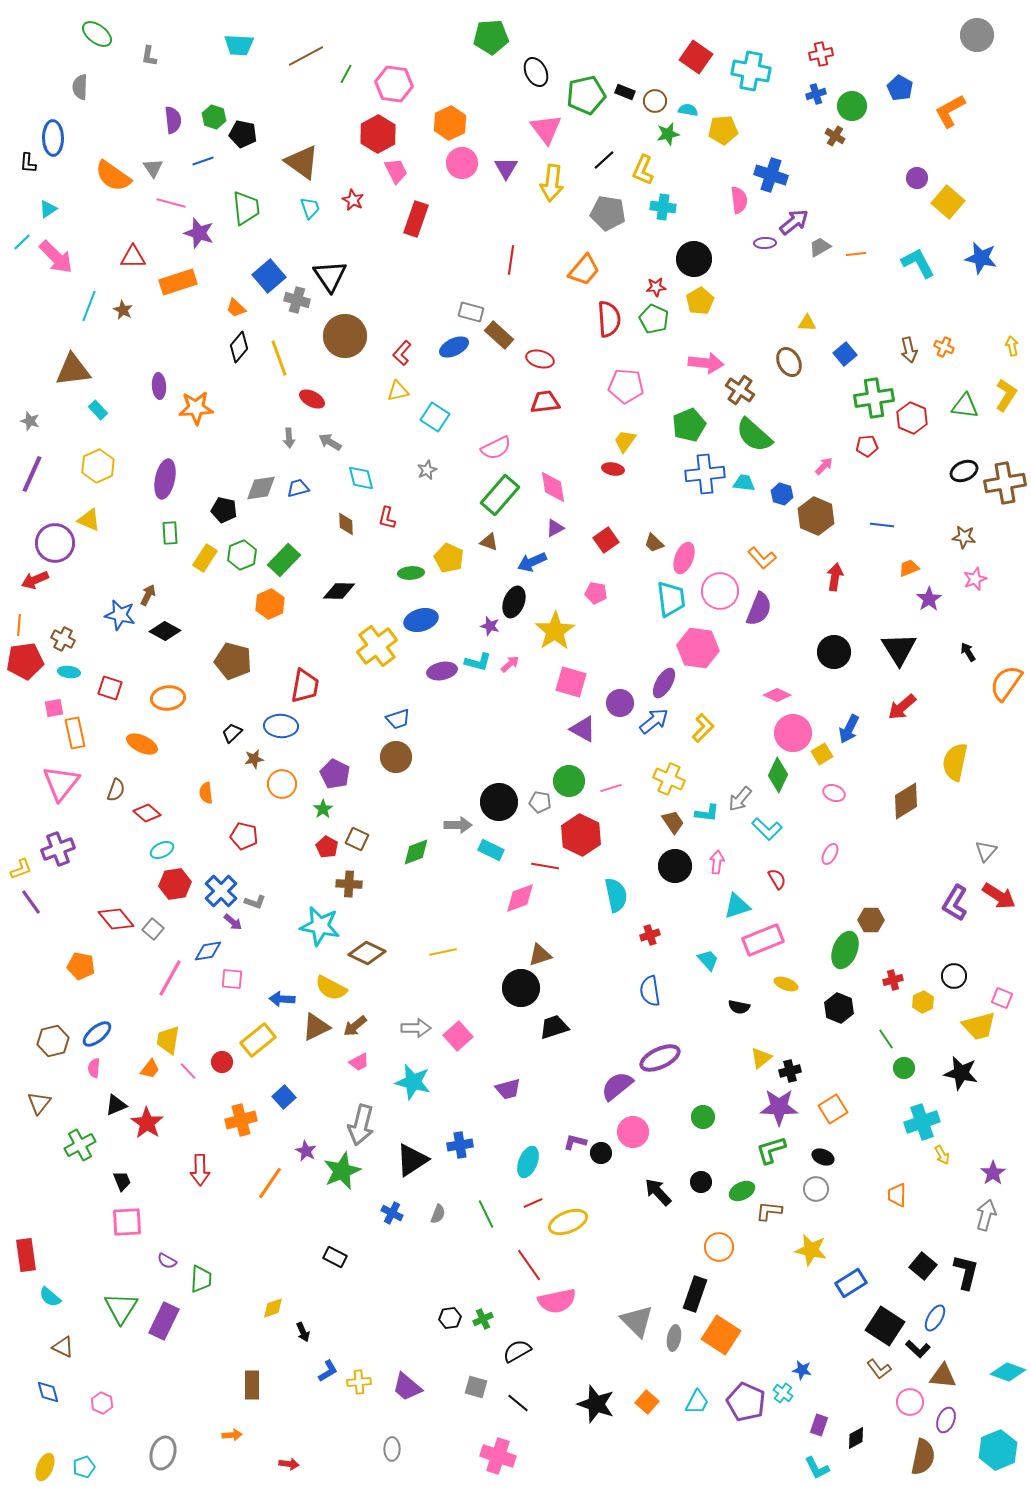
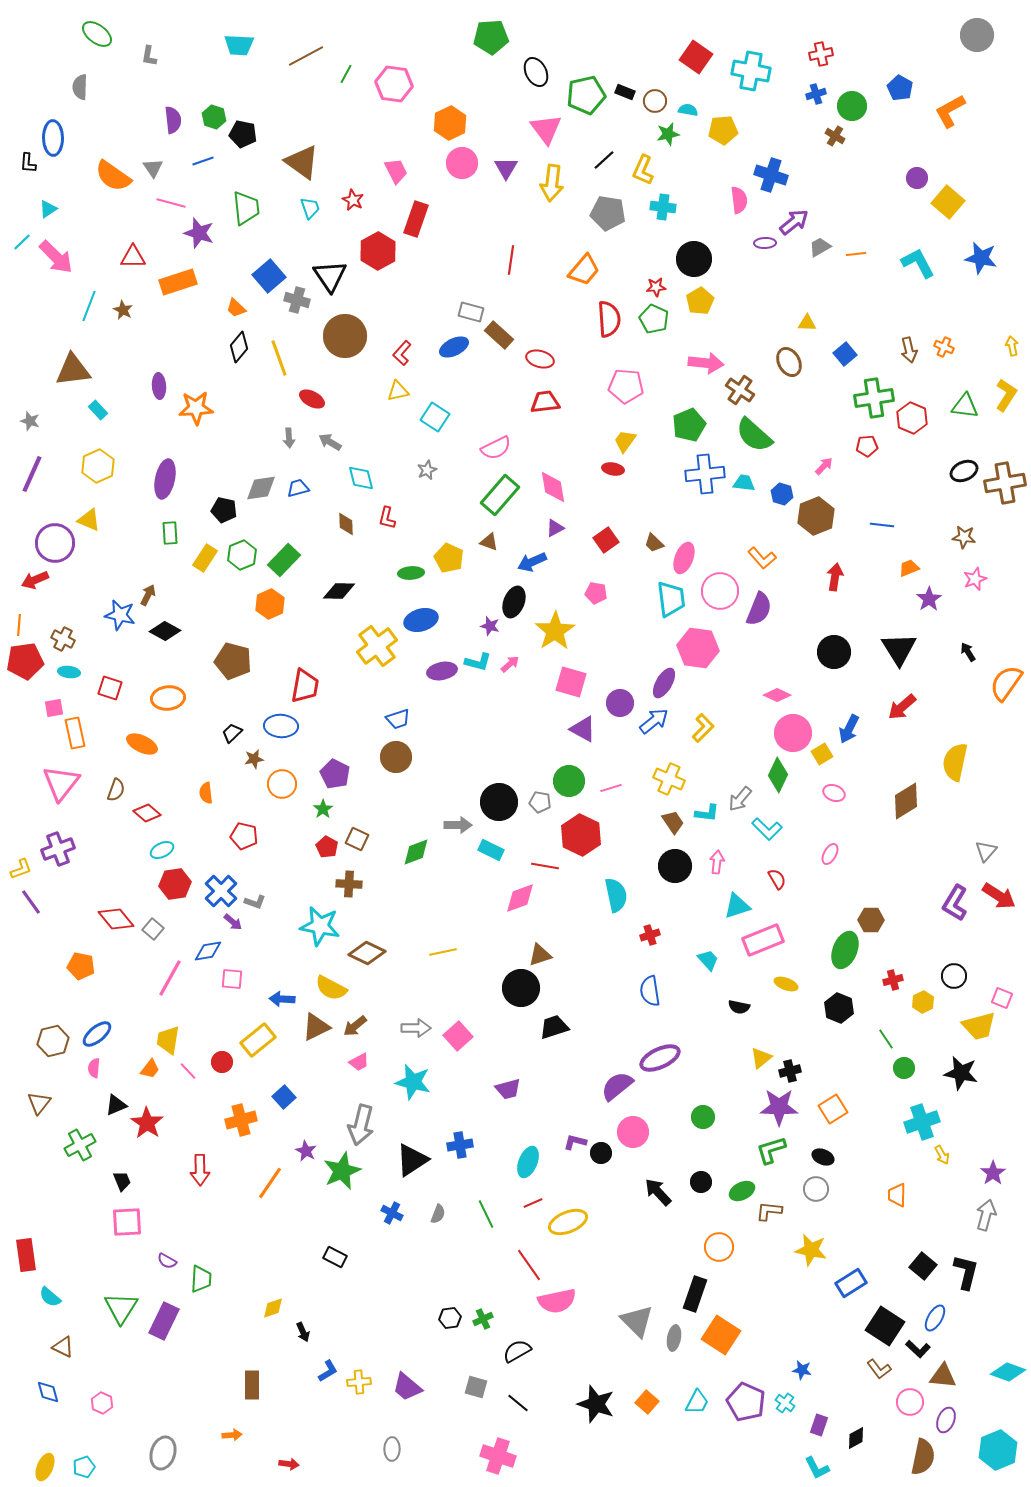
red hexagon at (378, 134): moved 117 px down
brown hexagon at (816, 516): rotated 15 degrees clockwise
cyan cross at (783, 1393): moved 2 px right, 10 px down
